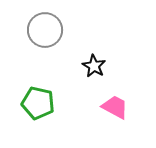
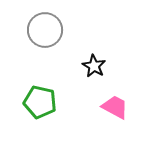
green pentagon: moved 2 px right, 1 px up
